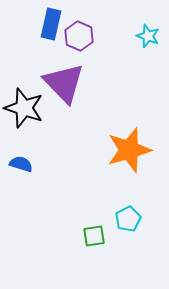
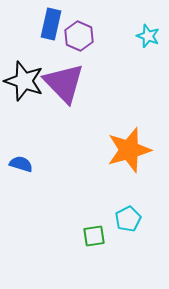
black star: moved 27 px up
